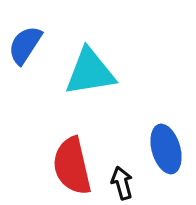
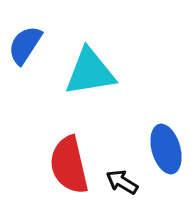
red semicircle: moved 3 px left, 1 px up
black arrow: moved 1 px up; rotated 44 degrees counterclockwise
